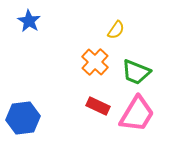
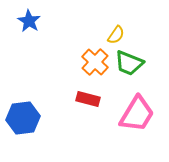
yellow semicircle: moved 5 px down
green trapezoid: moved 7 px left, 9 px up
red rectangle: moved 10 px left, 7 px up; rotated 10 degrees counterclockwise
